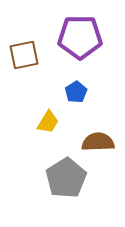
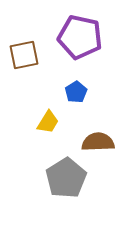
purple pentagon: rotated 12 degrees clockwise
